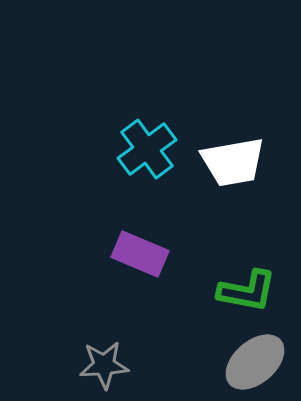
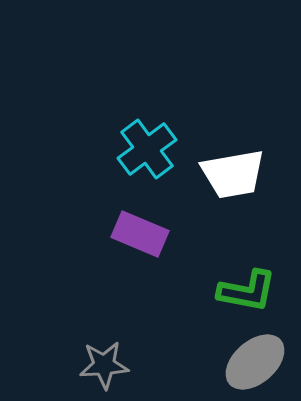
white trapezoid: moved 12 px down
purple rectangle: moved 20 px up
